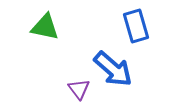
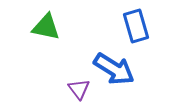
green triangle: moved 1 px right
blue arrow: moved 1 px right; rotated 9 degrees counterclockwise
